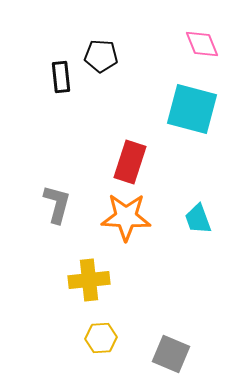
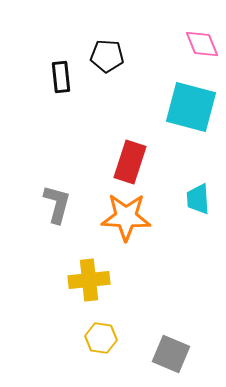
black pentagon: moved 6 px right
cyan square: moved 1 px left, 2 px up
cyan trapezoid: moved 20 px up; rotated 16 degrees clockwise
yellow hexagon: rotated 12 degrees clockwise
